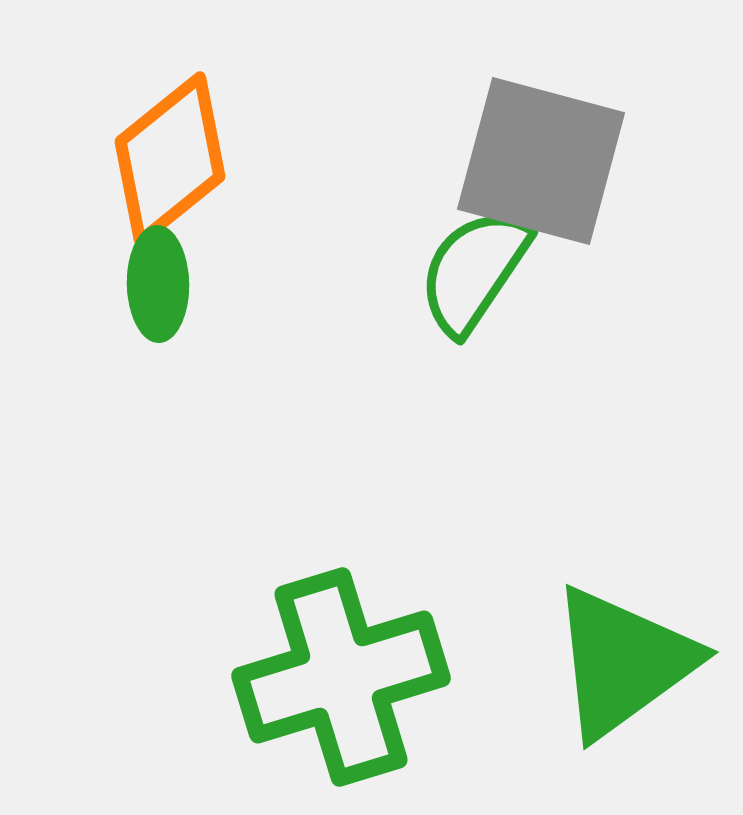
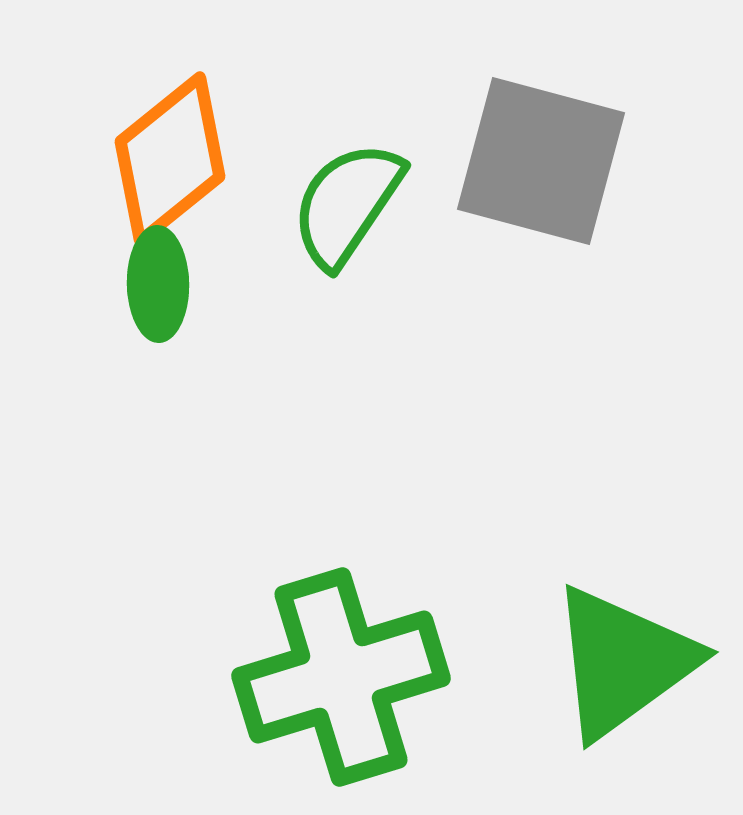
green semicircle: moved 127 px left, 67 px up
